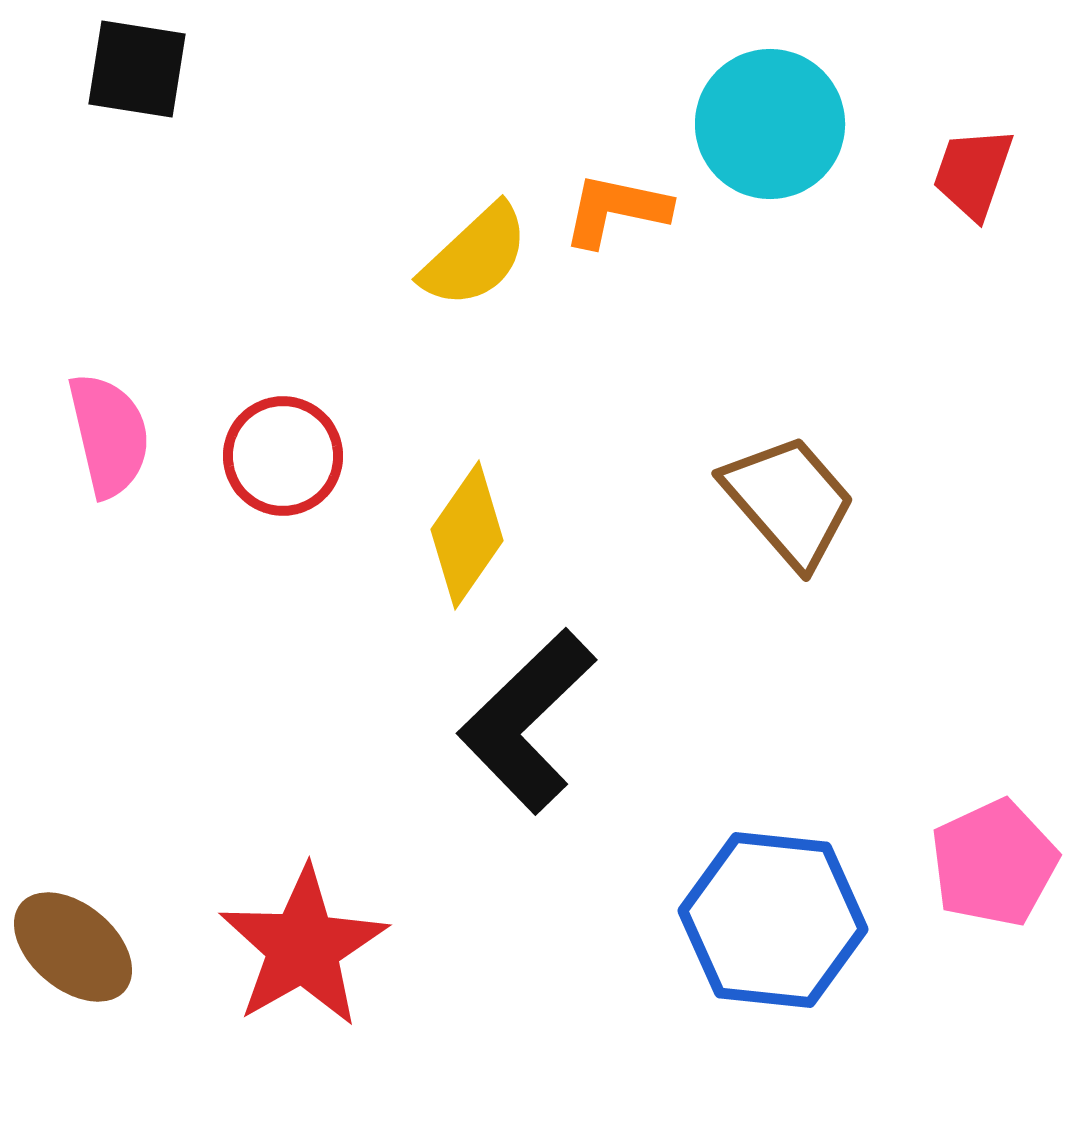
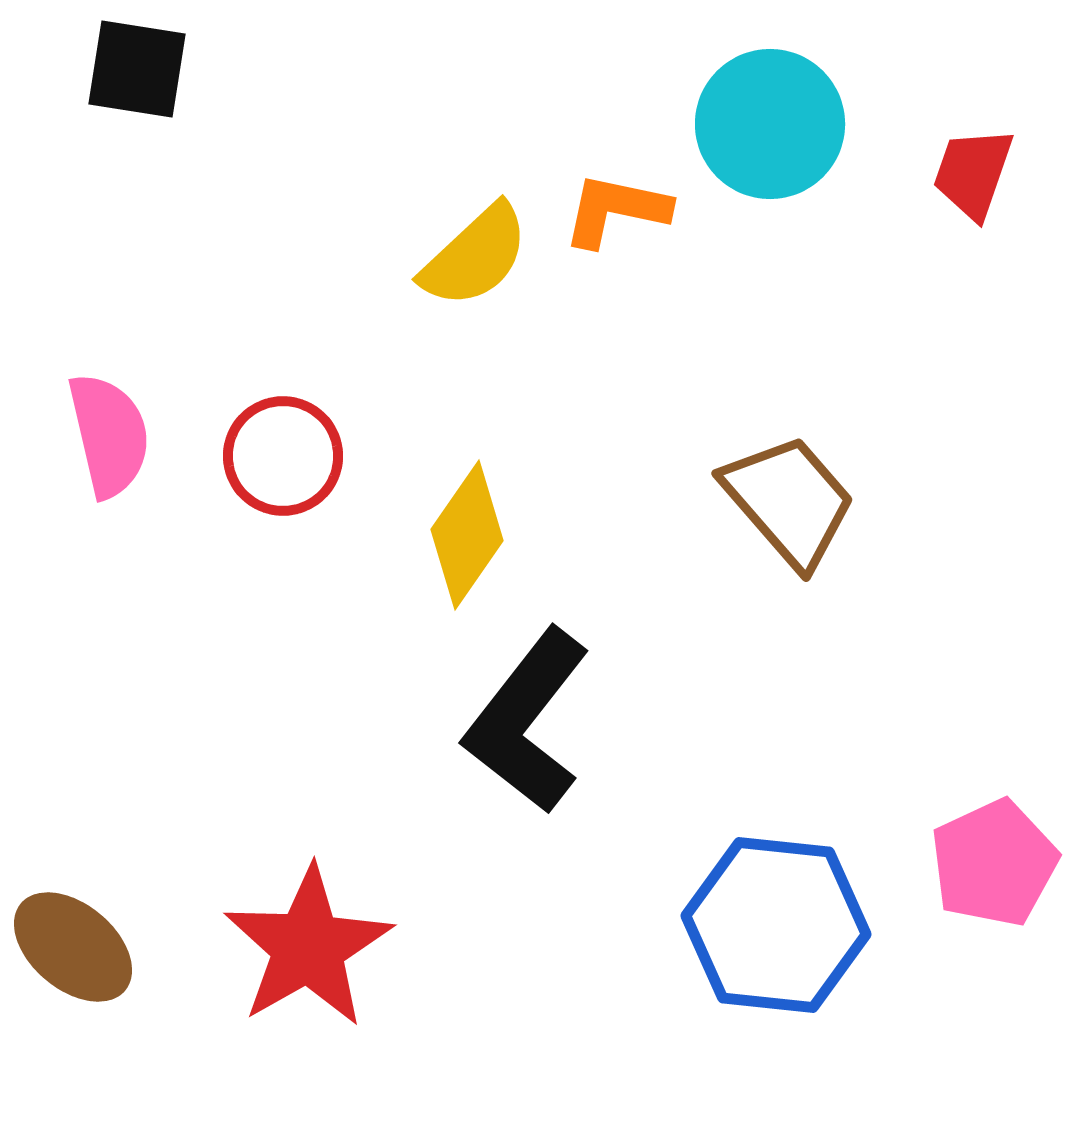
black L-shape: rotated 8 degrees counterclockwise
blue hexagon: moved 3 px right, 5 px down
red star: moved 5 px right
